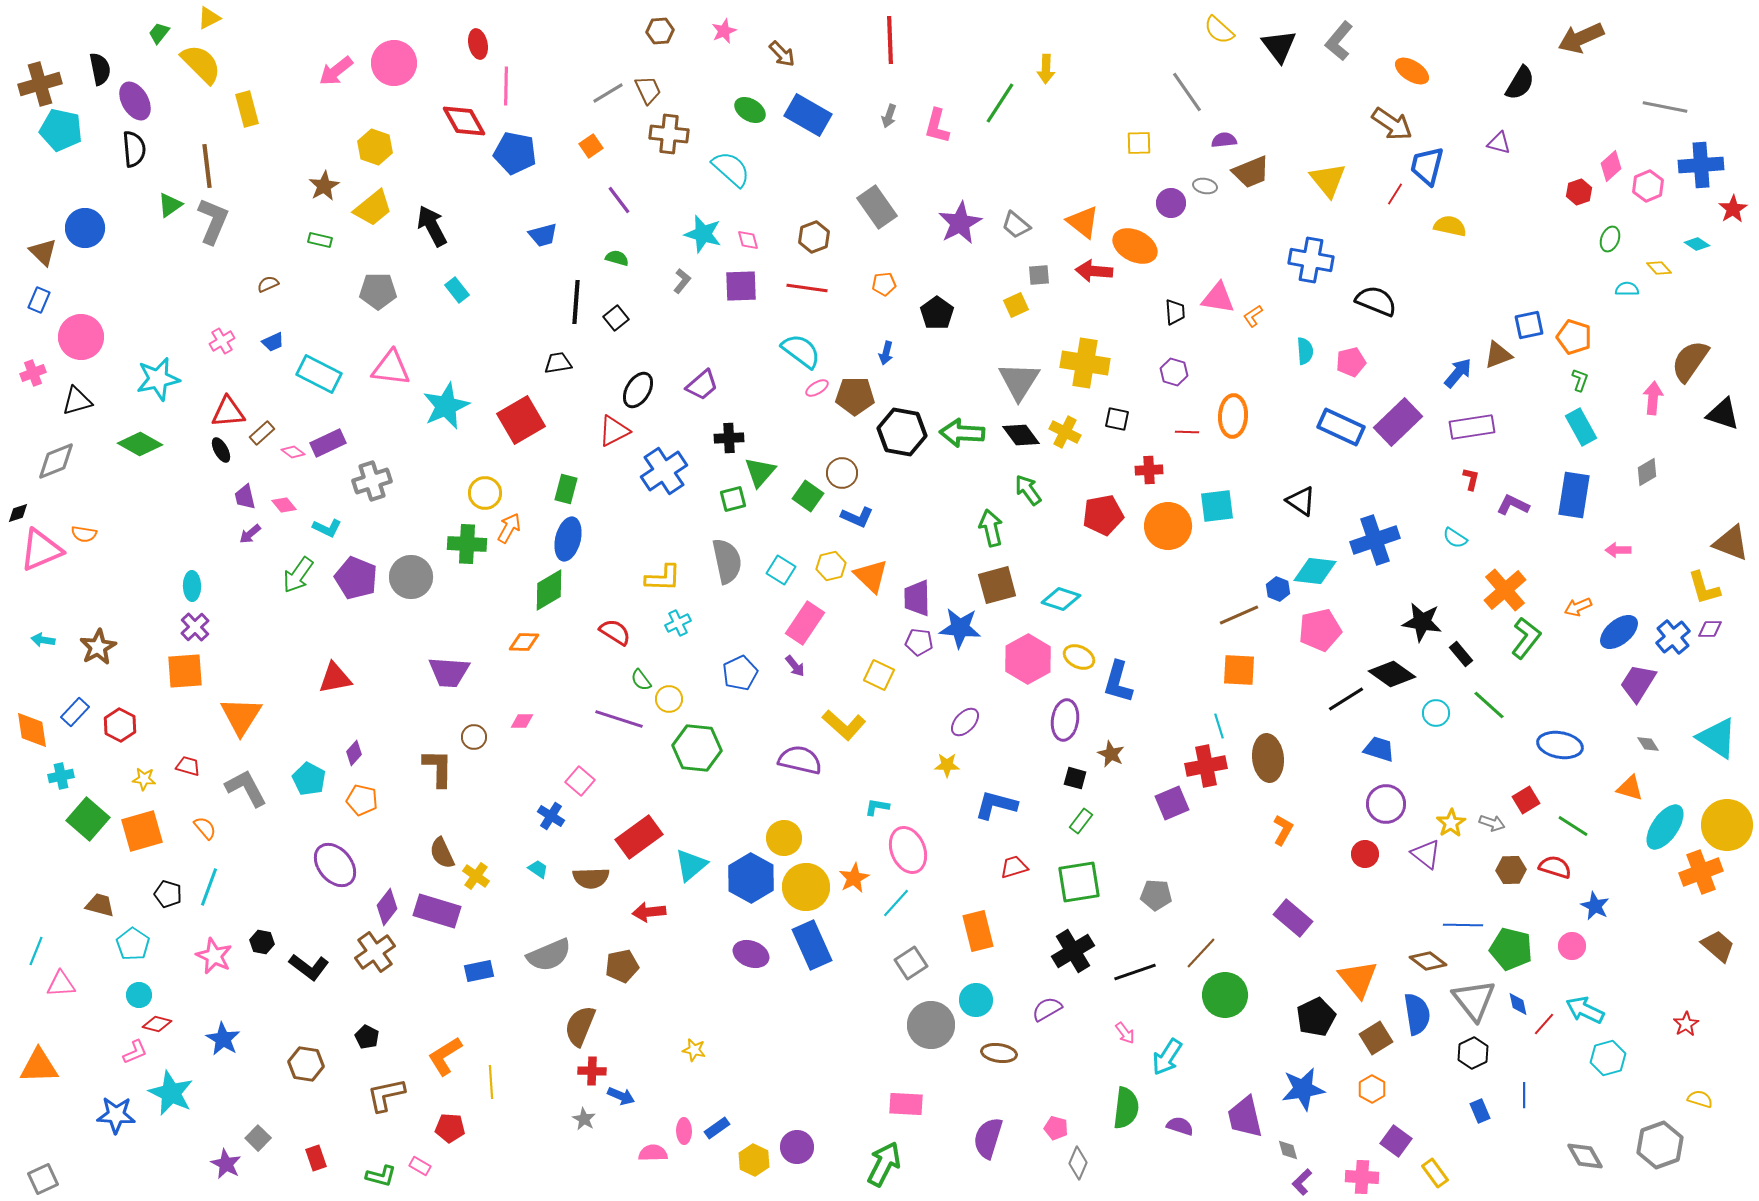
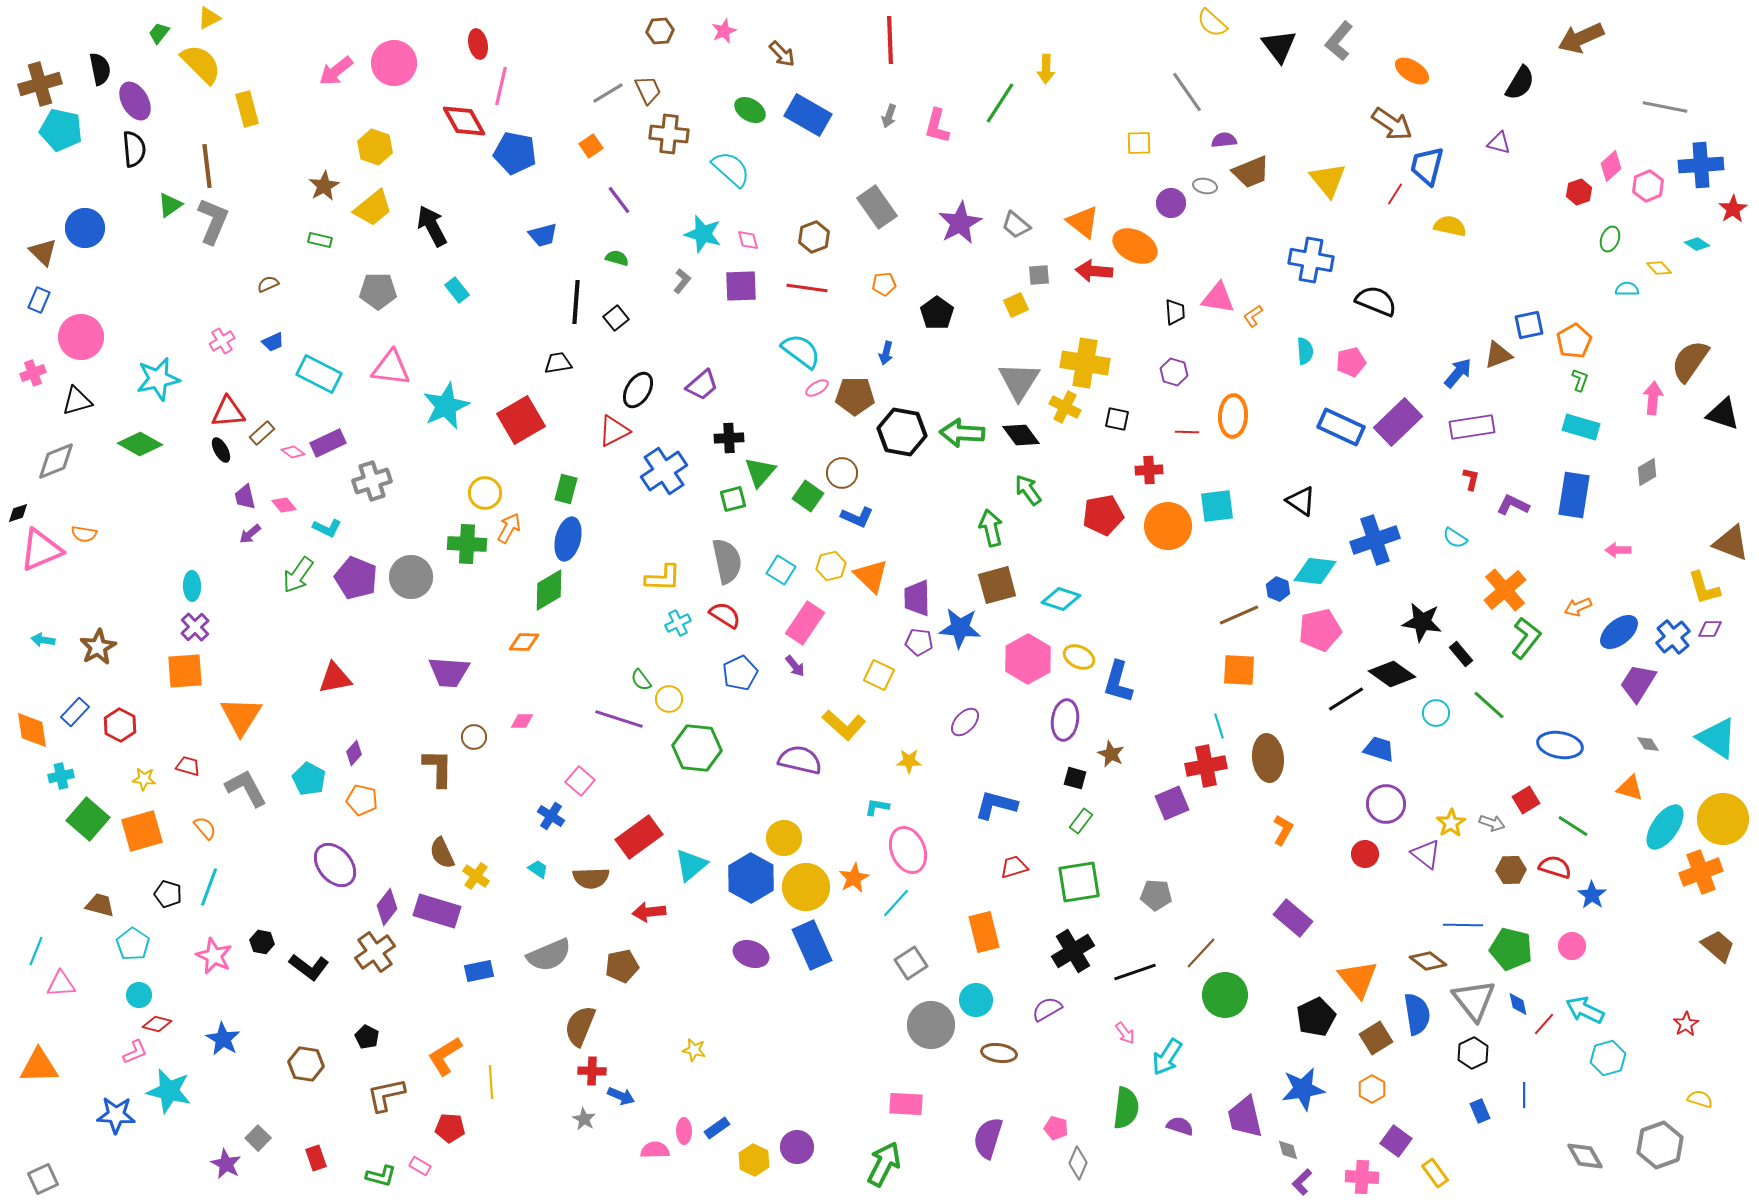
yellow semicircle at (1219, 30): moved 7 px left, 7 px up
pink line at (506, 86): moved 5 px left; rotated 12 degrees clockwise
orange pentagon at (1574, 337): moved 4 px down; rotated 24 degrees clockwise
cyan rectangle at (1581, 427): rotated 45 degrees counterclockwise
yellow cross at (1065, 432): moved 25 px up
red semicircle at (615, 632): moved 110 px right, 17 px up
yellow star at (947, 765): moved 38 px left, 4 px up
yellow circle at (1727, 825): moved 4 px left, 6 px up
blue star at (1595, 906): moved 3 px left, 11 px up; rotated 8 degrees clockwise
orange rectangle at (978, 931): moved 6 px right, 1 px down
cyan star at (171, 1093): moved 2 px left, 2 px up; rotated 12 degrees counterclockwise
pink semicircle at (653, 1153): moved 2 px right, 3 px up
